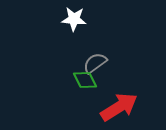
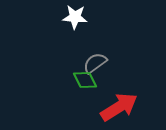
white star: moved 1 px right, 2 px up
